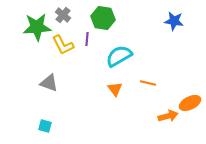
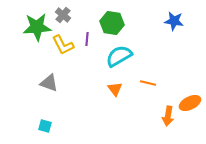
green hexagon: moved 9 px right, 5 px down
orange arrow: rotated 114 degrees clockwise
